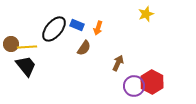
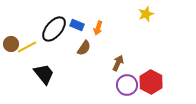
yellow line: rotated 24 degrees counterclockwise
black trapezoid: moved 18 px right, 8 px down
red hexagon: moved 1 px left
purple circle: moved 7 px left, 1 px up
